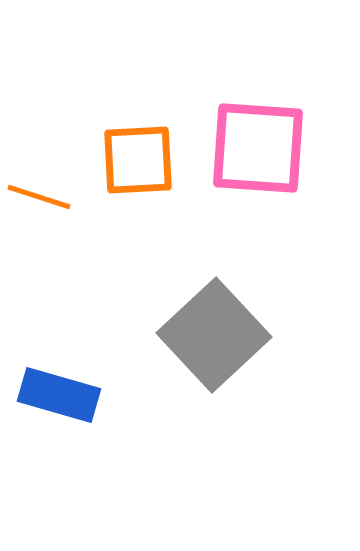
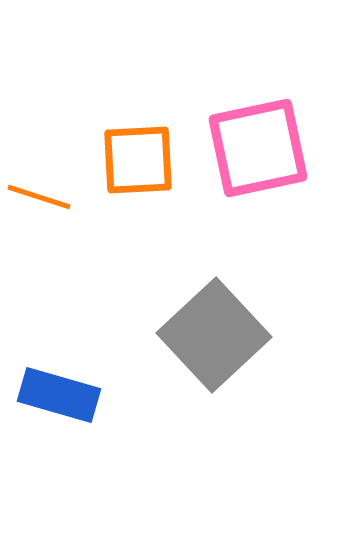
pink square: rotated 16 degrees counterclockwise
